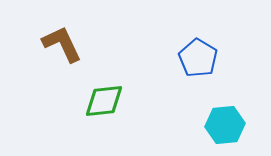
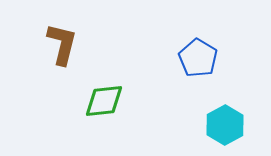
brown L-shape: rotated 39 degrees clockwise
cyan hexagon: rotated 24 degrees counterclockwise
